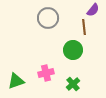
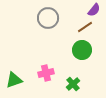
purple semicircle: moved 1 px right
brown line: moved 1 px right; rotated 63 degrees clockwise
green circle: moved 9 px right
green triangle: moved 2 px left, 1 px up
